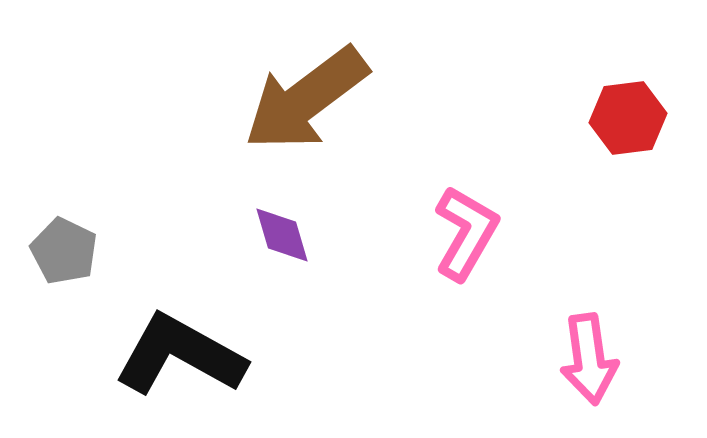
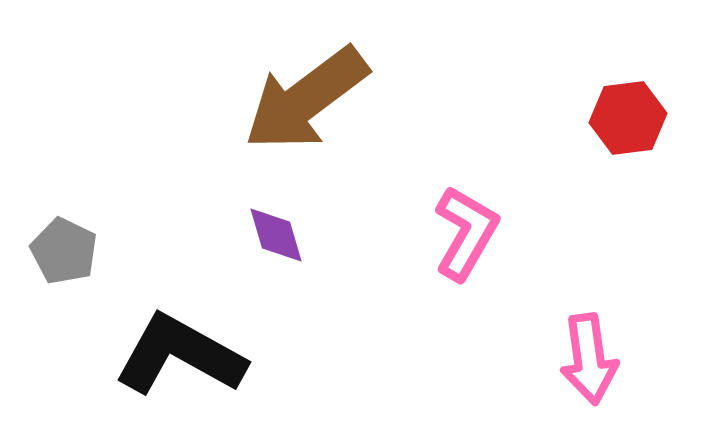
purple diamond: moved 6 px left
